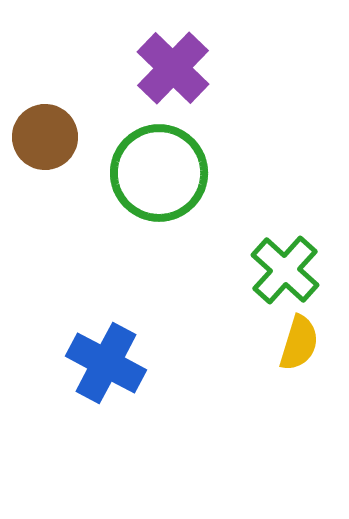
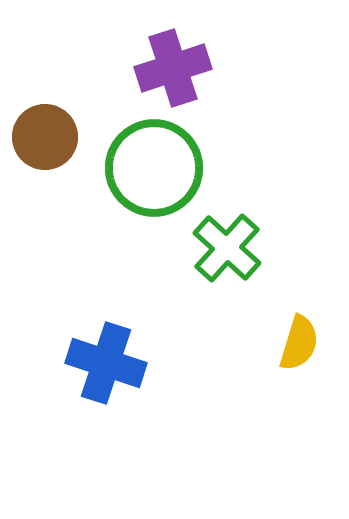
purple cross: rotated 28 degrees clockwise
green circle: moved 5 px left, 5 px up
green cross: moved 58 px left, 22 px up
blue cross: rotated 10 degrees counterclockwise
